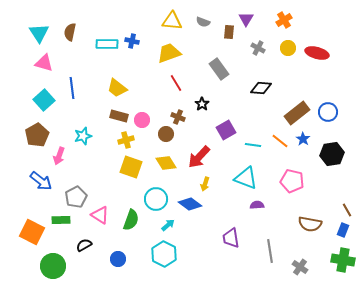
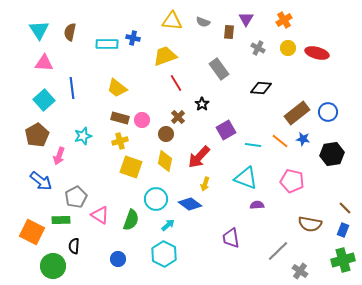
cyan triangle at (39, 33): moved 3 px up
blue cross at (132, 41): moved 1 px right, 3 px up
yellow trapezoid at (169, 53): moved 4 px left, 3 px down
pink triangle at (44, 63): rotated 12 degrees counterclockwise
brown rectangle at (119, 116): moved 1 px right, 2 px down
brown cross at (178, 117): rotated 24 degrees clockwise
blue star at (303, 139): rotated 24 degrees counterclockwise
yellow cross at (126, 140): moved 6 px left, 1 px down
yellow diamond at (166, 163): moved 1 px left, 2 px up; rotated 45 degrees clockwise
brown line at (347, 210): moved 2 px left, 2 px up; rotated 16 degrees counterclockwise
black semicircle at (84, 245): moved 10 px left, 1 px down; rotated 56 degrees counterclockwise
gray line at (270, 251): moved 8 px right; rotated 55 degrees clockwise
green cross at (343, 260): rotated 25 degrees counterclockwise
gray cross at (300, 267): moved 4 px down
